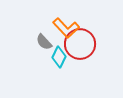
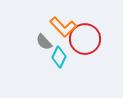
orange L-shape: moved 3 px left, 1 px up
red circle: moved 5 px right, 5 px up
